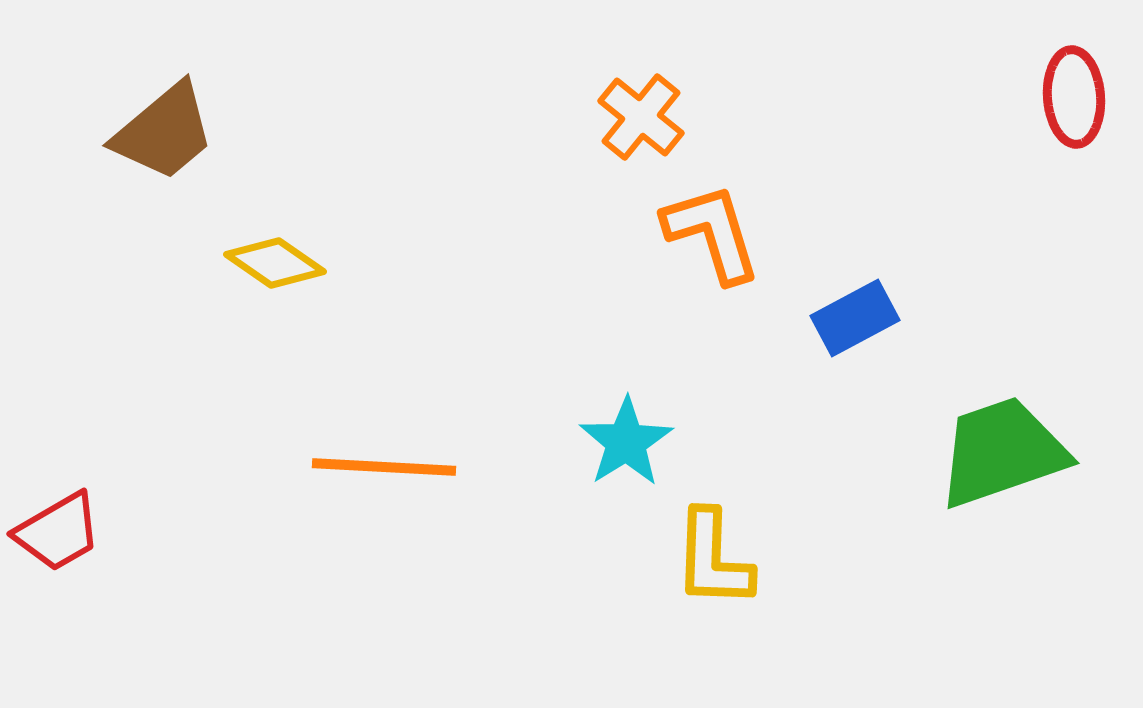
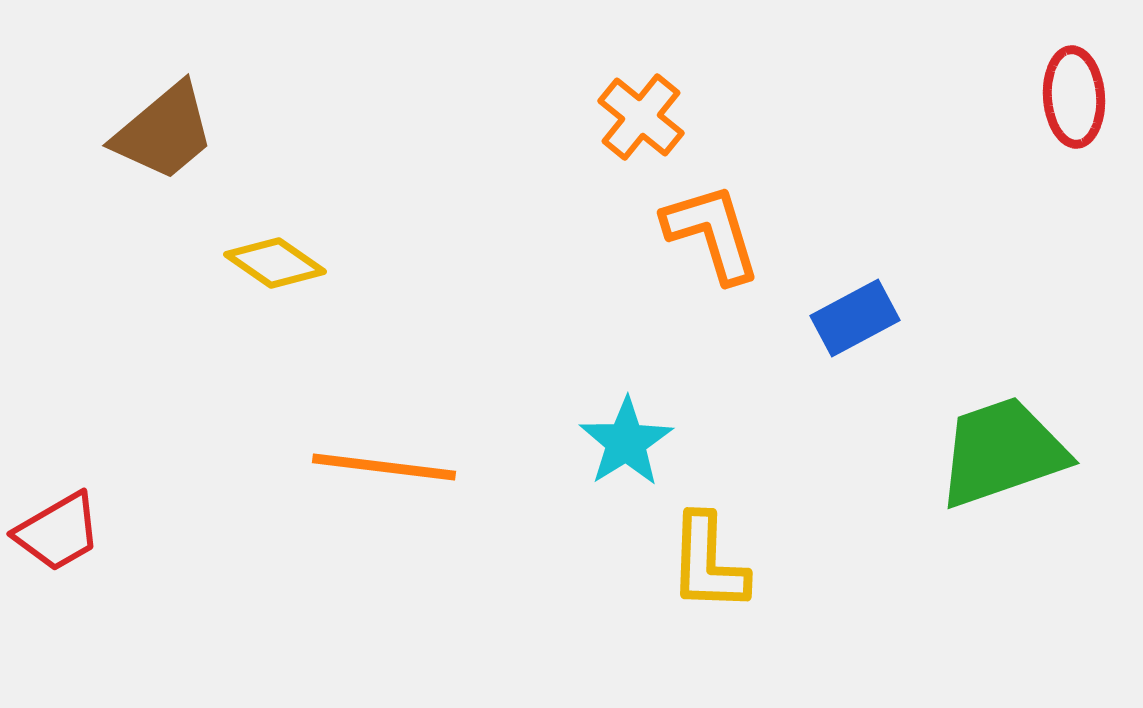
orange line: rotated 4 degrees clockwise
yellow L-shape: moved 5 px left, 4 px down
